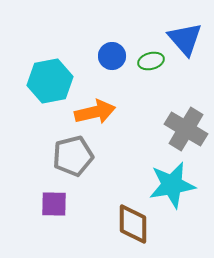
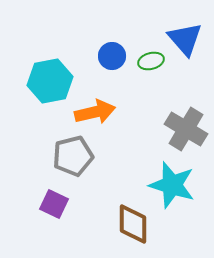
cyan star: rotated 27 degrees clockwise
purple square: rotated 24 degrees clockwise
